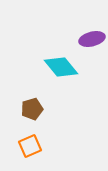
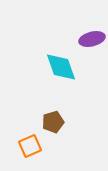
cyan diamond: rotated 20 degrees clockwise
brown pentagon: moved 21 px right, 13 px down
